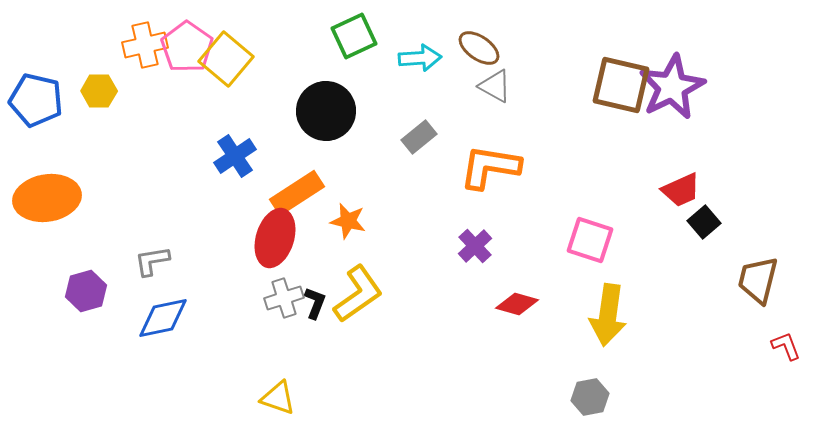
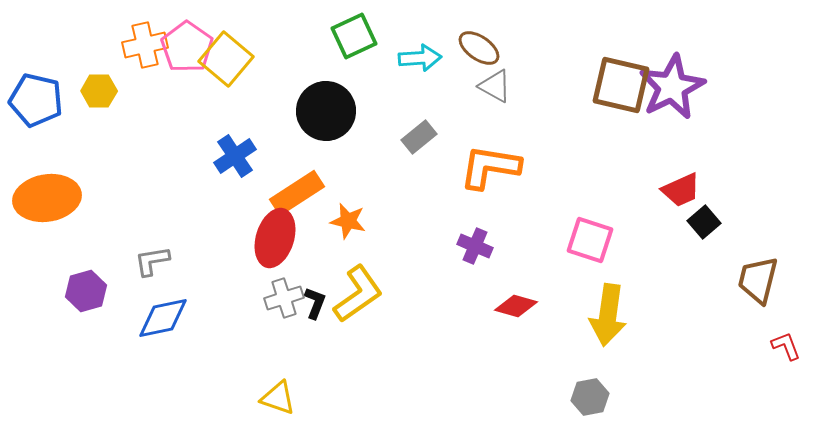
purple cross: rotated 24 degrees counterclockwise
red diamond: moved 1 px left, 2 px down
